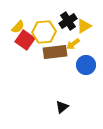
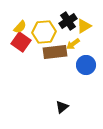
yellow semicircle: moved 2 px right
red square: moved 4 px left, 2 px down
